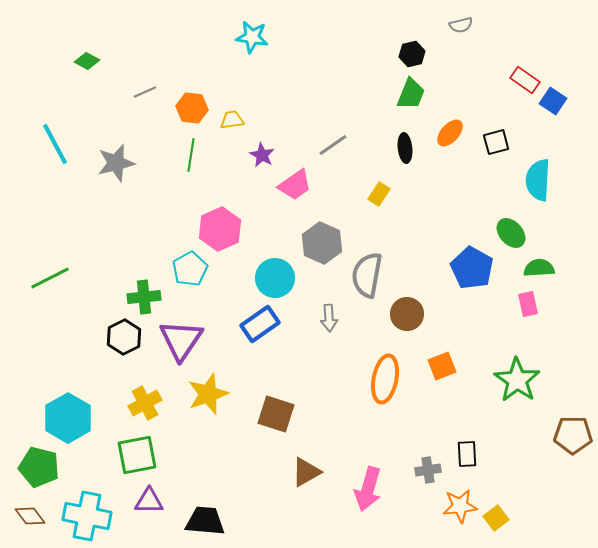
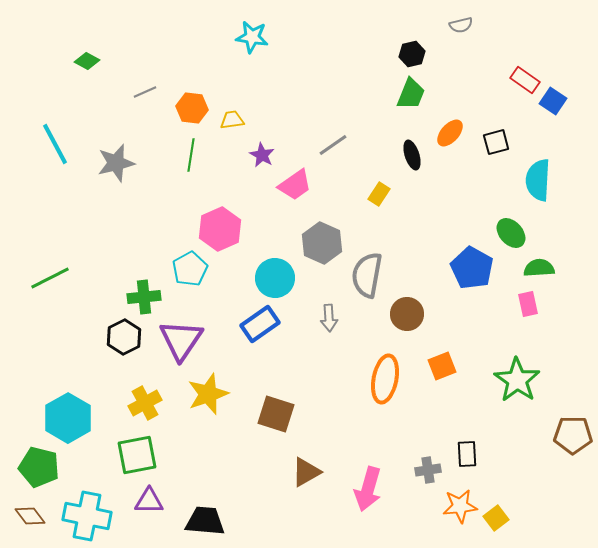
black ellipse at (405, 148): moved 7 px right, 7 px down; rotated 12 degrees counterclockwise
